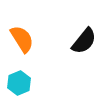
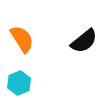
black semicircle: rotated 12 degrees clockwise
